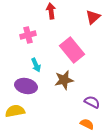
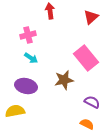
red arrow: moved 1 px left
red triangle: moved 2 px left
pink rectangle: moved 14 px right, 8 px down
cyan arrow: moved 5 px left, 7 px up; rotated 32 degrees counterclockwise
